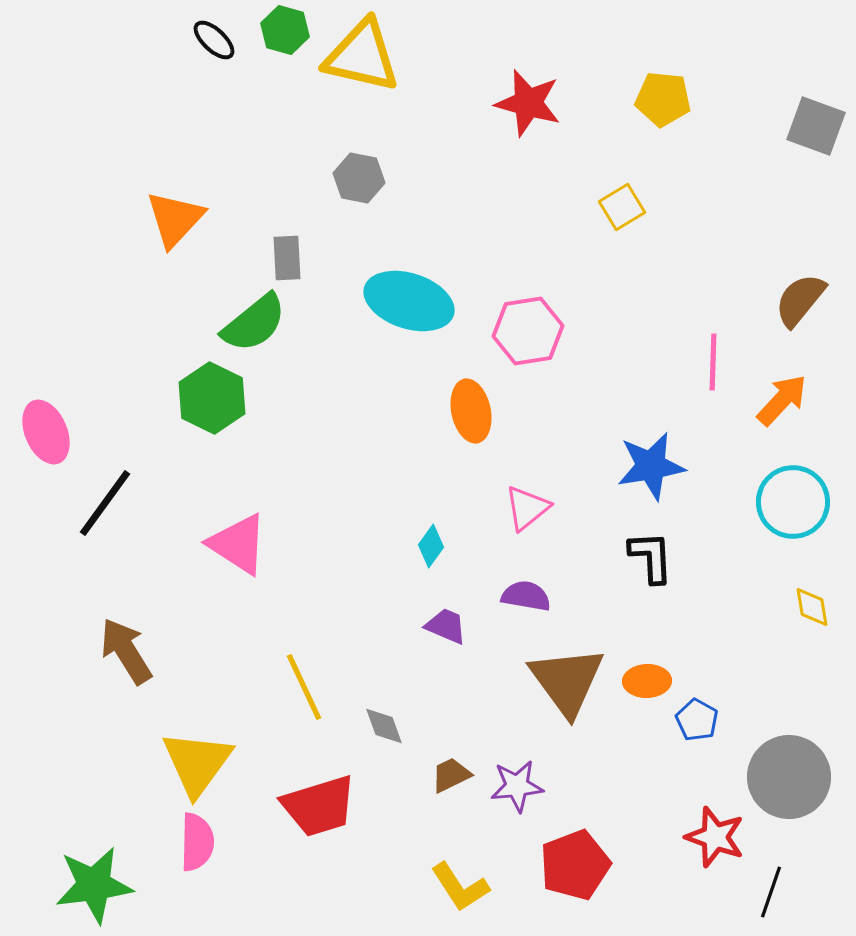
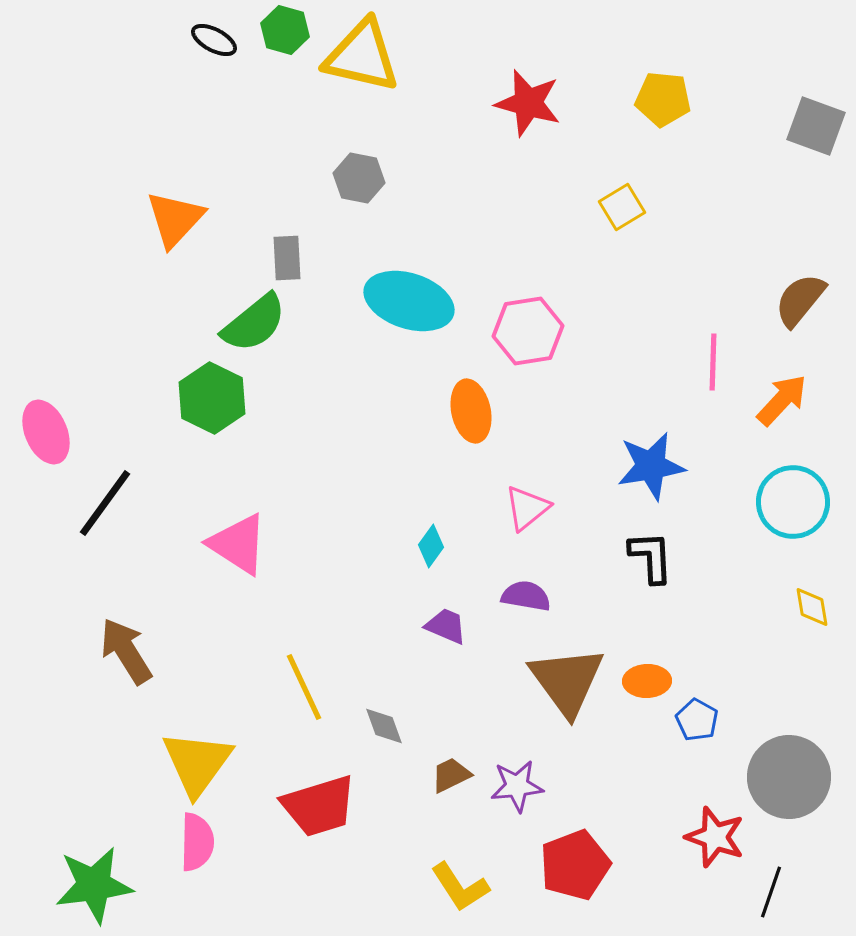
black ellipse at (214, 40): rotated 15 degrees counterclockwise
